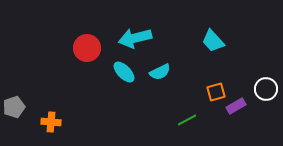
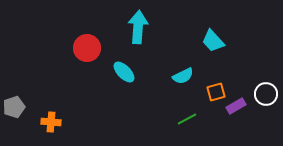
cyan arrow: moved 3 px right, 11 px up; rotated 108 degrees clockwise
cyan semicircle: moved 23 px right, 4 px down
white circle: moved 5 px down
green line: moved 1 px up
